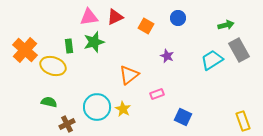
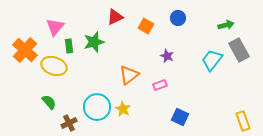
pink triangle: moved 34 px left, 10 px down; rotated 42 degrees counterclockwise
cyan trapezoid: rotated 20 degrees counterclockwise
yellow ellipse: moved 1 px right
pink rectangle: moved 3 px right, 9 px up
green semicircle: rotated 35 degrees clockwise
blue square: moved 3 px left
brown cross: moved 2 px right, 1 px up
